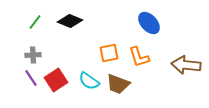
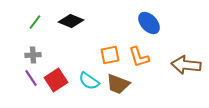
black diamond: moved 1 px right
orange square: moved 1 px right, 2 px down
